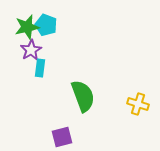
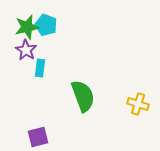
purple star: moved 5 px left; rotated 10 degrees counterclockwise
purple square: moved 24 px left
